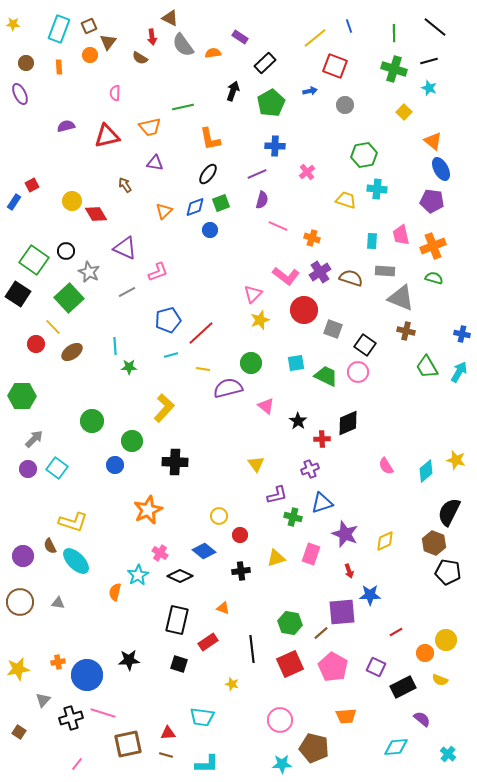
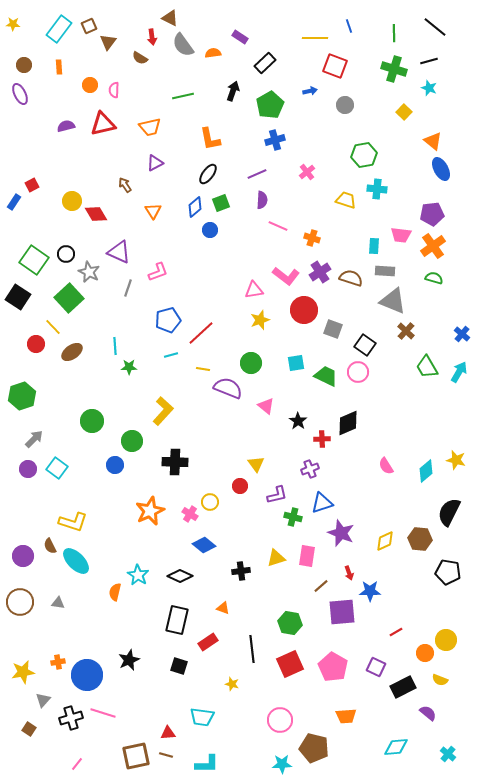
cyan rectangle at (59, 29): rotated 16 degrees clockwise
yellow line at (315, 38): rotated 40 degrees clockwise
orange circle at (90, 55): moved 30 px down
brown circle at (26, 63): moved 2 px left, 2 px down
pink semicircle at (115, 93): moved 1 px left, 3 px up
green pentagon at (271, 103): moved 1 px left, 2 px down
green line at (183, 107): moved 11 px up
red triangle at (107, 136): moved 4 px left, 12 px up
blue cross at (275, 146): moved 6 px up; rotated 18 degrees counterclockwise
purple triangle at (155, 163): rotated 36 degrees counterclockwise
purple semicircle at (262, 200): rotated 12 degrees counterclockwise
purple pentagon at (432, 201): moved 13 px down; rotated 15 degrees counterclockwise
blue diamond at (195, 207): rotated 20 degrees counterclockwise
orange triangle at (164, 211): moved 11 px left; rotated 18 degrees counterclockwise
pink trapezoid at (401, 235): rotated 70 degrees counterclockwise
cyan rectangle at (372, 241): moved 2 px right, 5 px down
orange cross at (433, 246): rotated 15 degrees counterclockwise
purple triangle at (125, 248): moved 6 px left, 4 px down
black circle at (66, 251): moved 3 px down
gray line at (127, 292): moved 1 px right, 4 px up; rotated 42 degrees counterclockwise
black square at (18, 294): moved 3 px down
pink triangle at (253, 294): moved 1 px right, 4 px up; rotated 36 degrees clockwise
gray triangle at (401, 298): moved 8 px left, 3 px down
brown cross at (406, 331): rotated 30 degrees clockwise
blue cross at (462, 334): rotated 28 degrees clockwise
purple semicircle at (228, 388): rotated 36 degrees clockwise
green hexagon at (22, 396): rotated 20 degrees counterclockwise
yellow L-shape at (164, 408): moved 1 px left, 3 px down
orange star at (148, 510): moved 2 px right, 1 px down
yellow circle at (219, 516): moved 9 px left, 14 px up
purple star at (345, 534): moved 4 px left, 1 px up
red circle at (240, 535): moved 49 px up
brown hexagon at (434, 543): moved 14 px left, 4 px up; rotated 15 degrees counterclockwise
blue diamond at (204, 551): moved 6 px up
pink cross at (160, 553): moved 30 px right, 39 px up
pink rectangle at (311, 554): moved 4 px left, 2 px down; rotated 10 degrees counterclockwise
red arrow at (349, 571): moved 2 px down
cyan star at (138, 575): rotated 10 degrees counterclockwise
blue star at (370, 595): moved 4 px up
brown line at (321, 633): moved 47 px up
black star at (129, 660): rotated 20 degrees counterclockwise
black square at (179, 664): moved 2 px down
yellow star at (18, 669): moved 5 px right, 3 px down
purple semicircle at (422, 719): moved 6 px right, 6 px up
brown square at (19, 732): moved 10 px right, 3 px up
brown square at (128, 744): moved 8 px right, 12 px down
